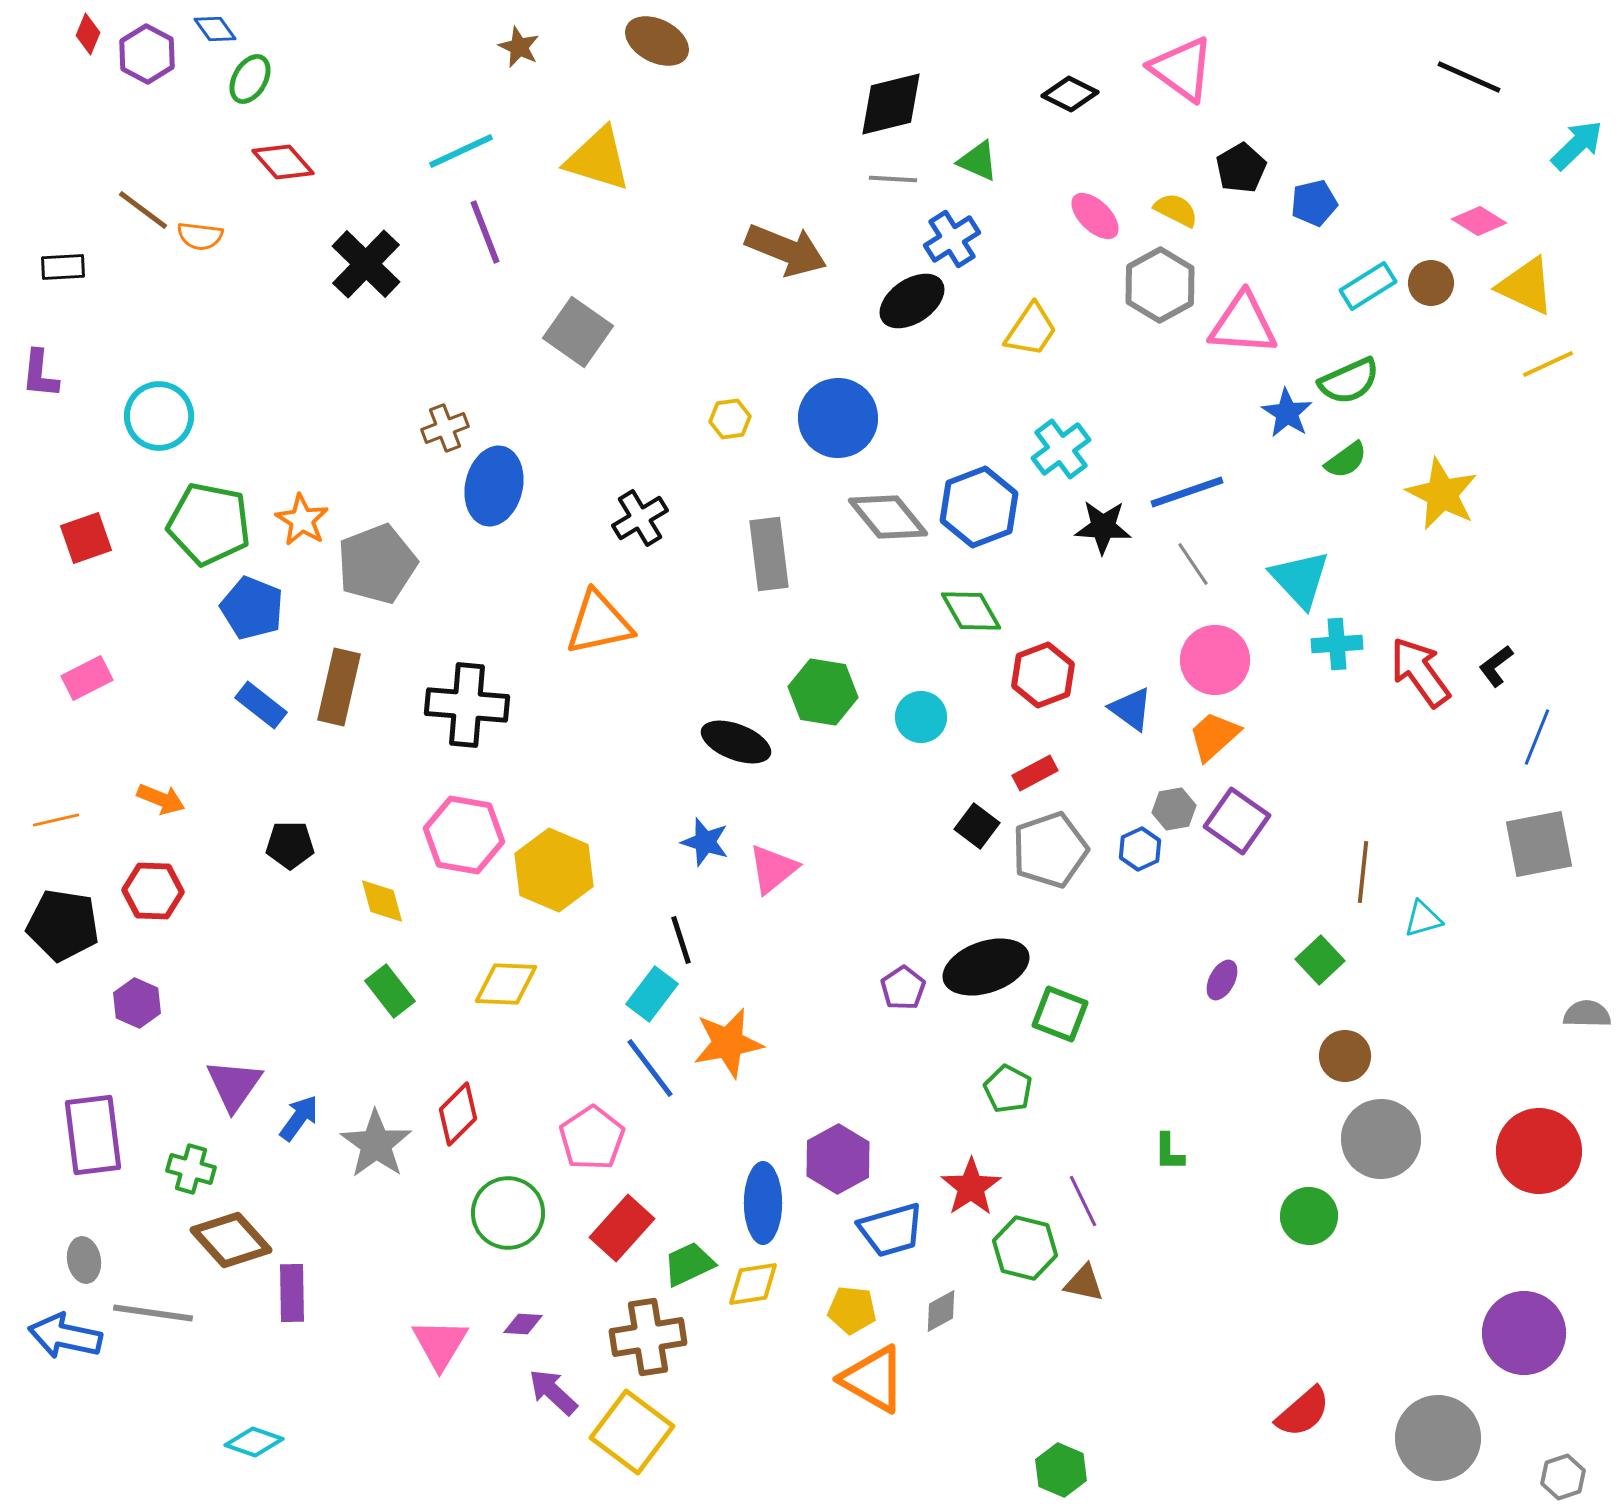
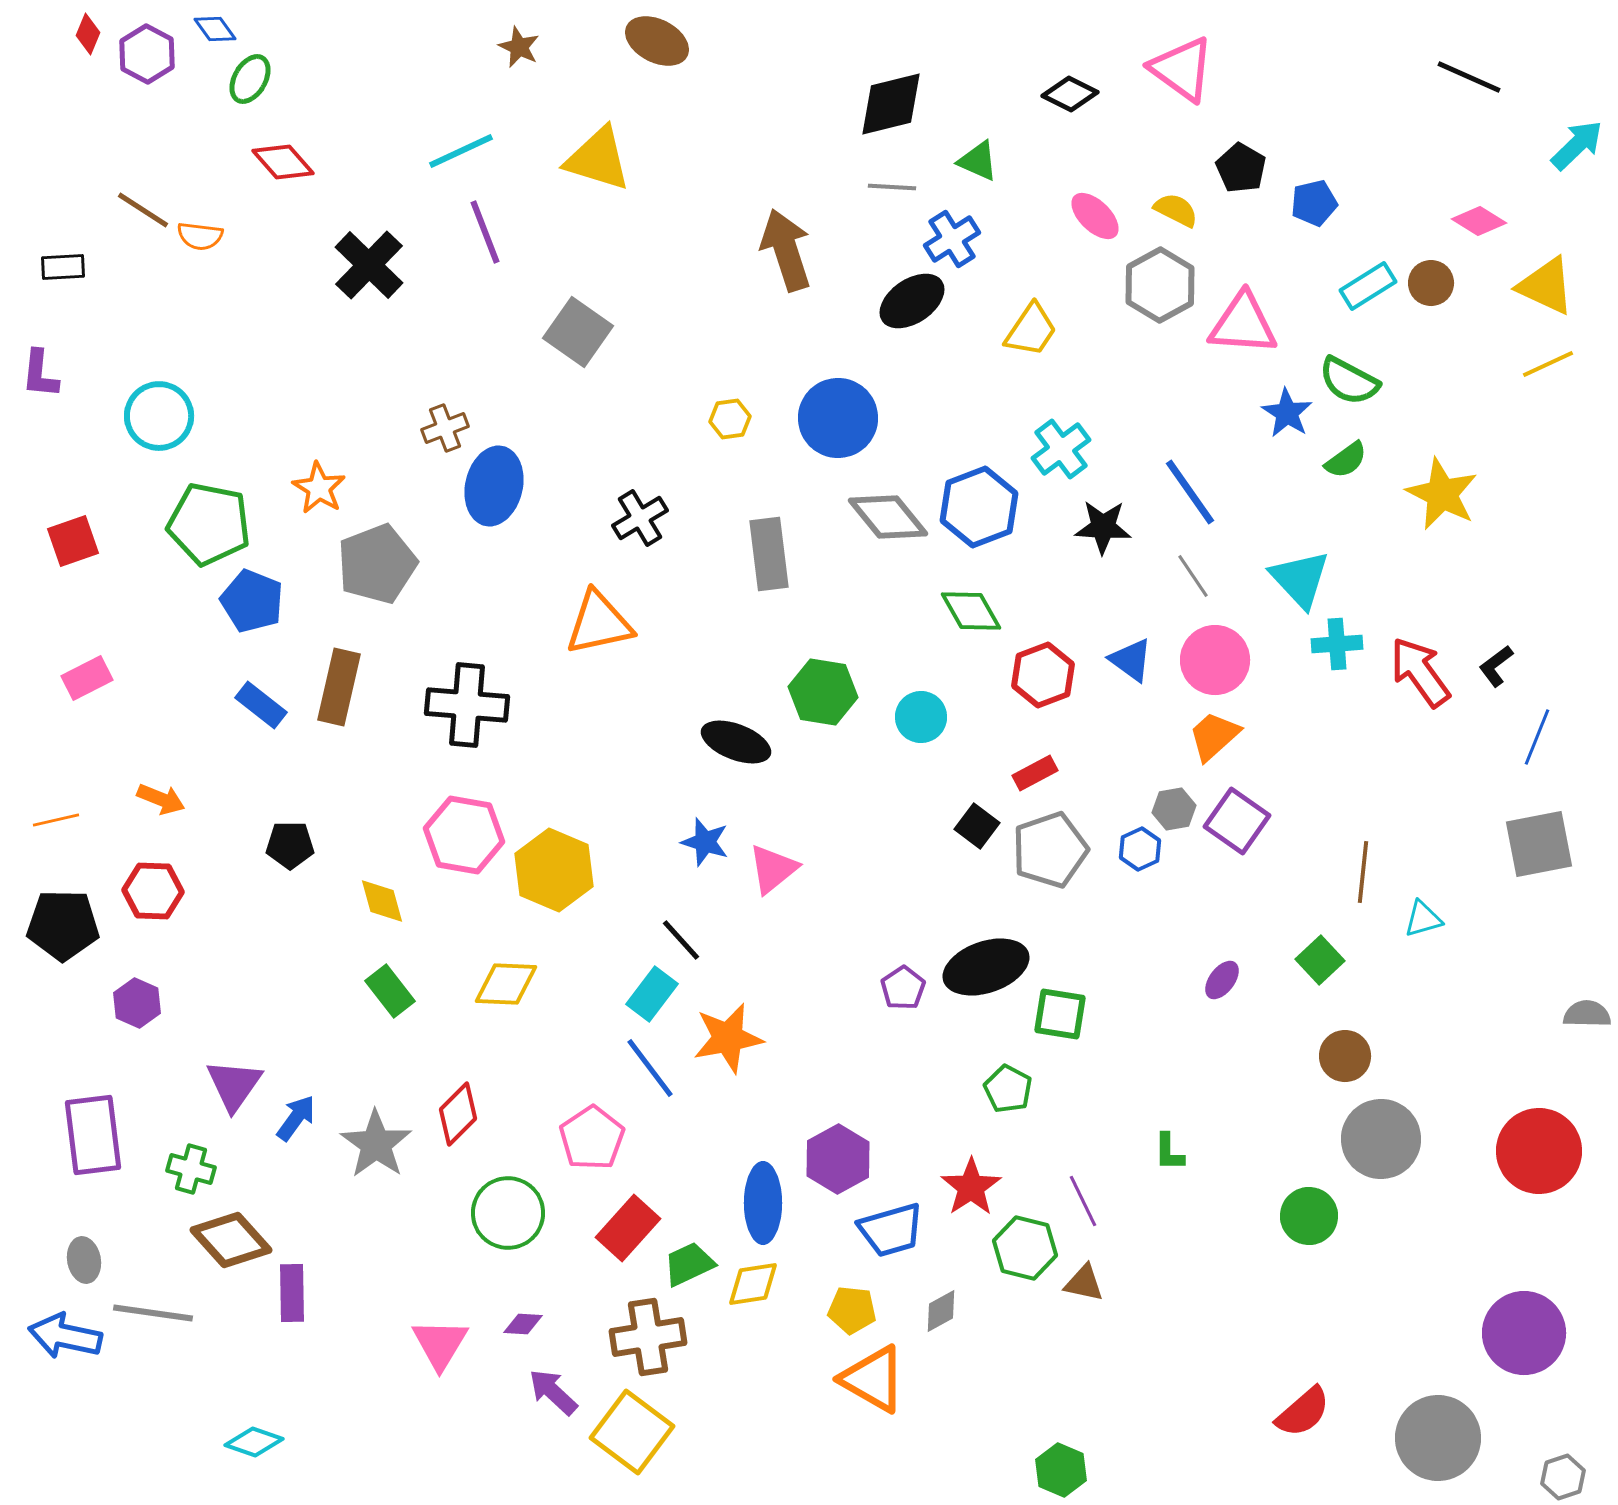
black pentagon at (1241, 168): rotated 12 degrees counterclockwise
gray line at (893, 179): moved 1 px left, 8 px down
brown line at (143, 210): rotated 4 degrees counterclockwise
brown arrow at (786, 250): rotated 130 degrees counterclockwise
black cross at (366, 264): moved 3 px right, 1 px down
yellow triangle at (1526, 286): moved 20 px right
green semicircle at (1349, 381): rotated 52 degrees clockwise
blue line at (1187, 492): moved 3 px right; rotated 74 degrees clockwise
orange star at (302, 520): moved 17 px right, 32 px up
red square at (86, 538): moved 13 px left, 3 px down
gray line at (1193, 564): moved 12 px down
blue pentagon at (252, 608): moved 7 px up
blue triangle at (1131, 709): moved 49 px up
black pentagon at (63, 925): rotated 8 degrees counterclockwise
black line at (681, 940): rotated 24 degrees counterclockwise
purple ellipse at (1222, 980): rotated 9 degrees clockwise
green square at (1060, 1014): rotated 12 degrees counterclockwise
orange star at (728, 1043): moved 5 px up
blue arrow at (299, 1118): moved 3 px left
red rectangle at (622, 1228): moved 6 px right
